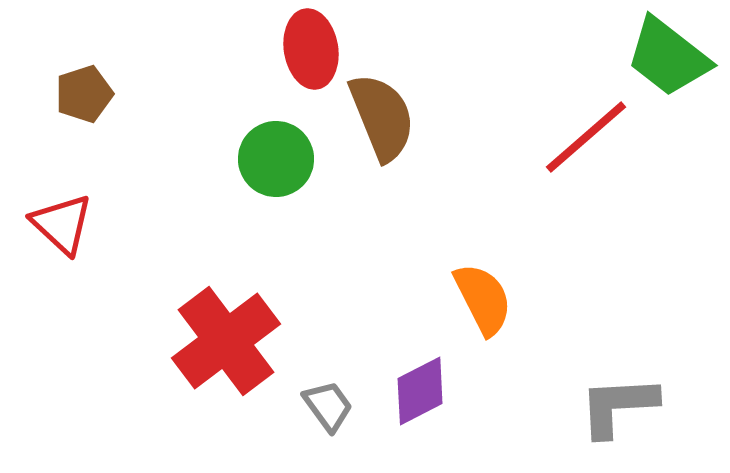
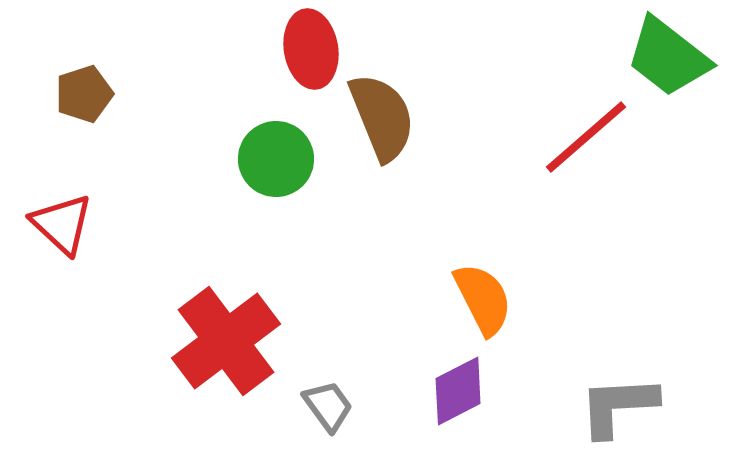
purple diamond: moved 38 px right
